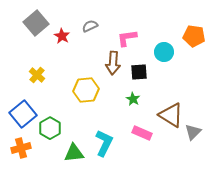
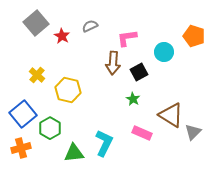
orange pentagon: rotated 10 degrees clockwise
black square: rotated 24 degrees counterclockwise
yellow hexagon: moved 18 px left; rotated 20 degrees clockwise
